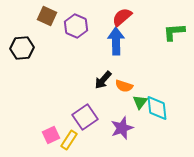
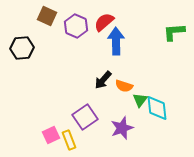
red semicircle: moved 18 px left, 5 px down
green triangle: moved 2 px up
yellow rectangle: rotated 54 degrees counterclockwise
